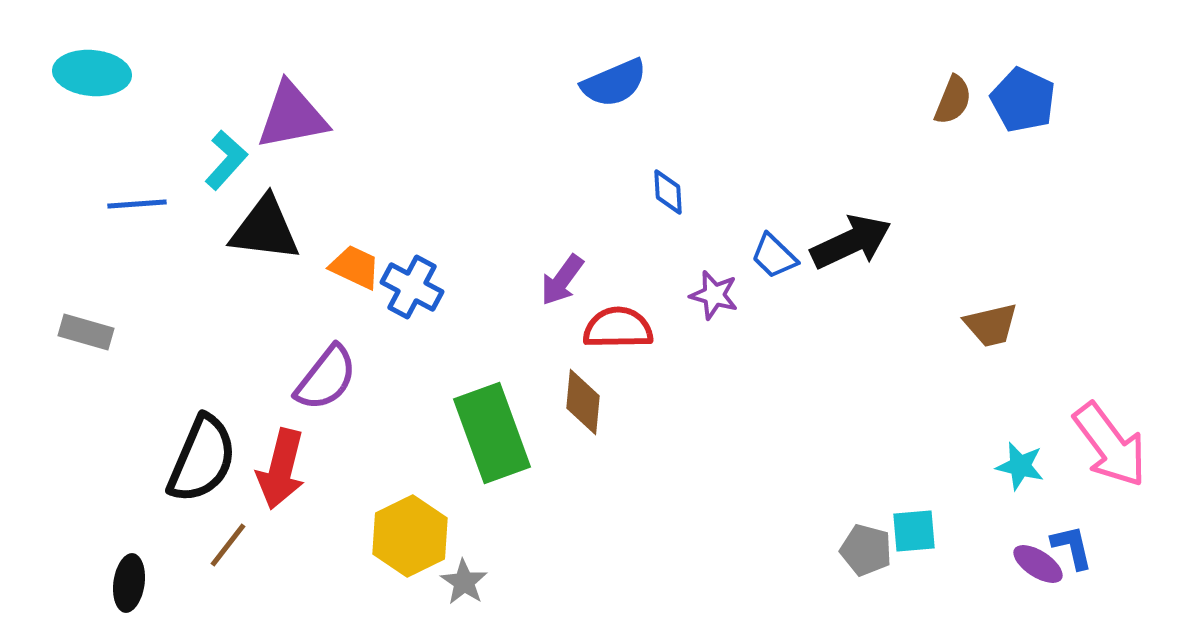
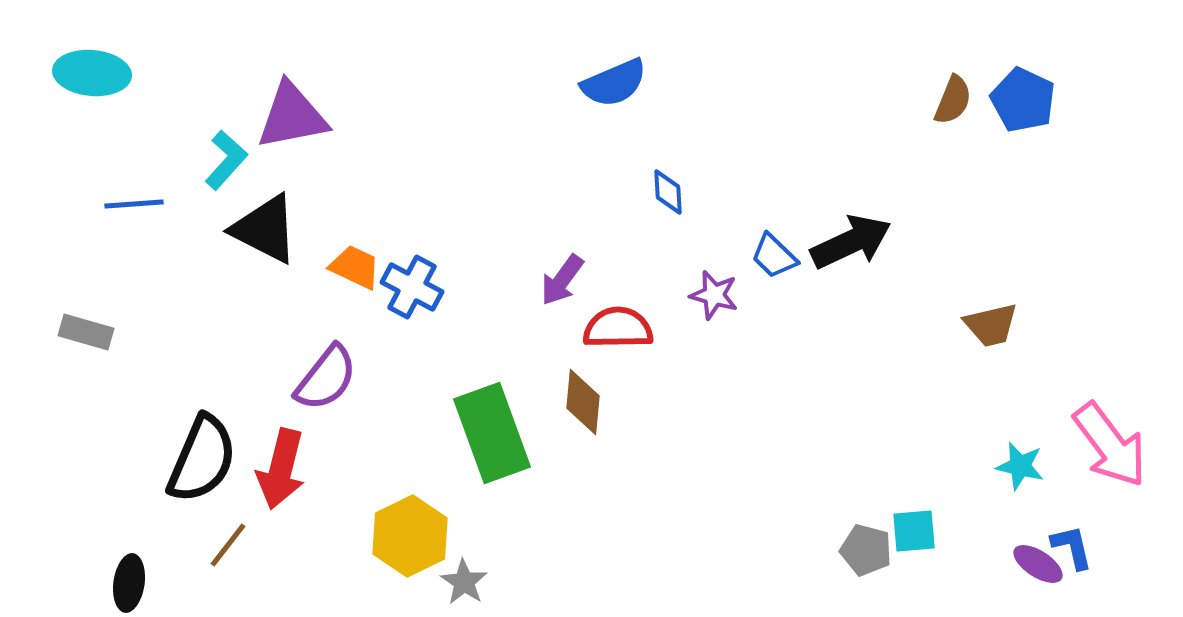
blue line: moved 3 px left
black triangle: rotated 20 degrees clockwise
